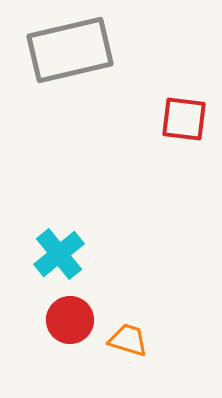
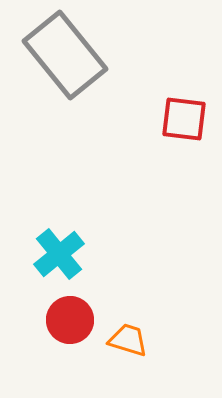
gray rectangle: moved 5 px left, 5 px down; rotated 64 degrees clockwise
